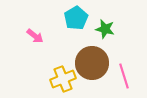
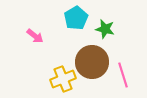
brown circle: moved 1 px up
pink line: moved 1 px left, 1 px up
